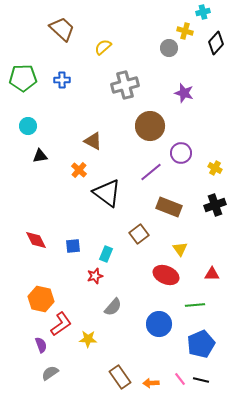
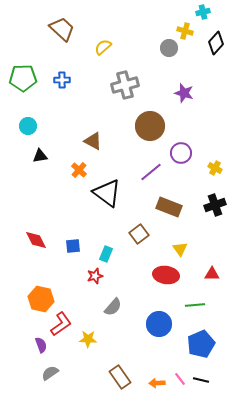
red ellipse at (166, 275): rotated 15 degrees counterclockwise
orange arrow at (151, 383): moved 6 px right
